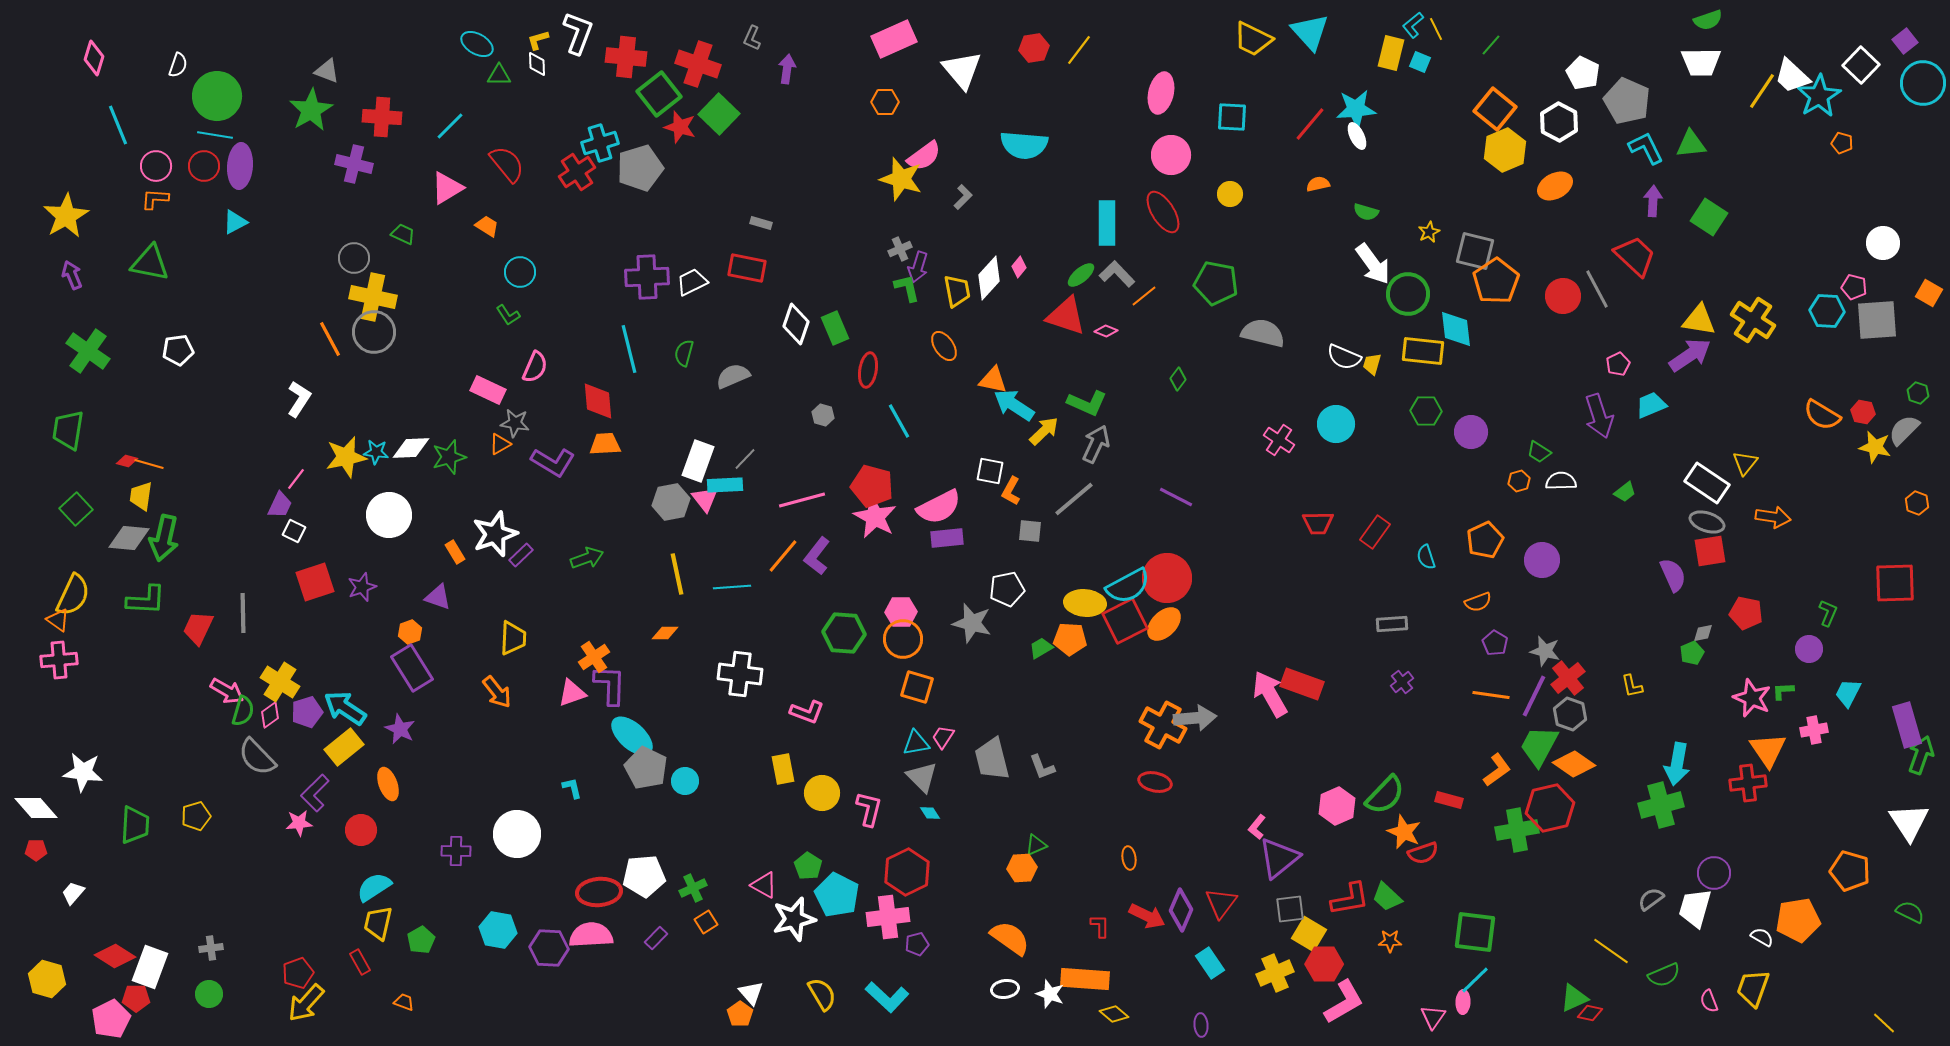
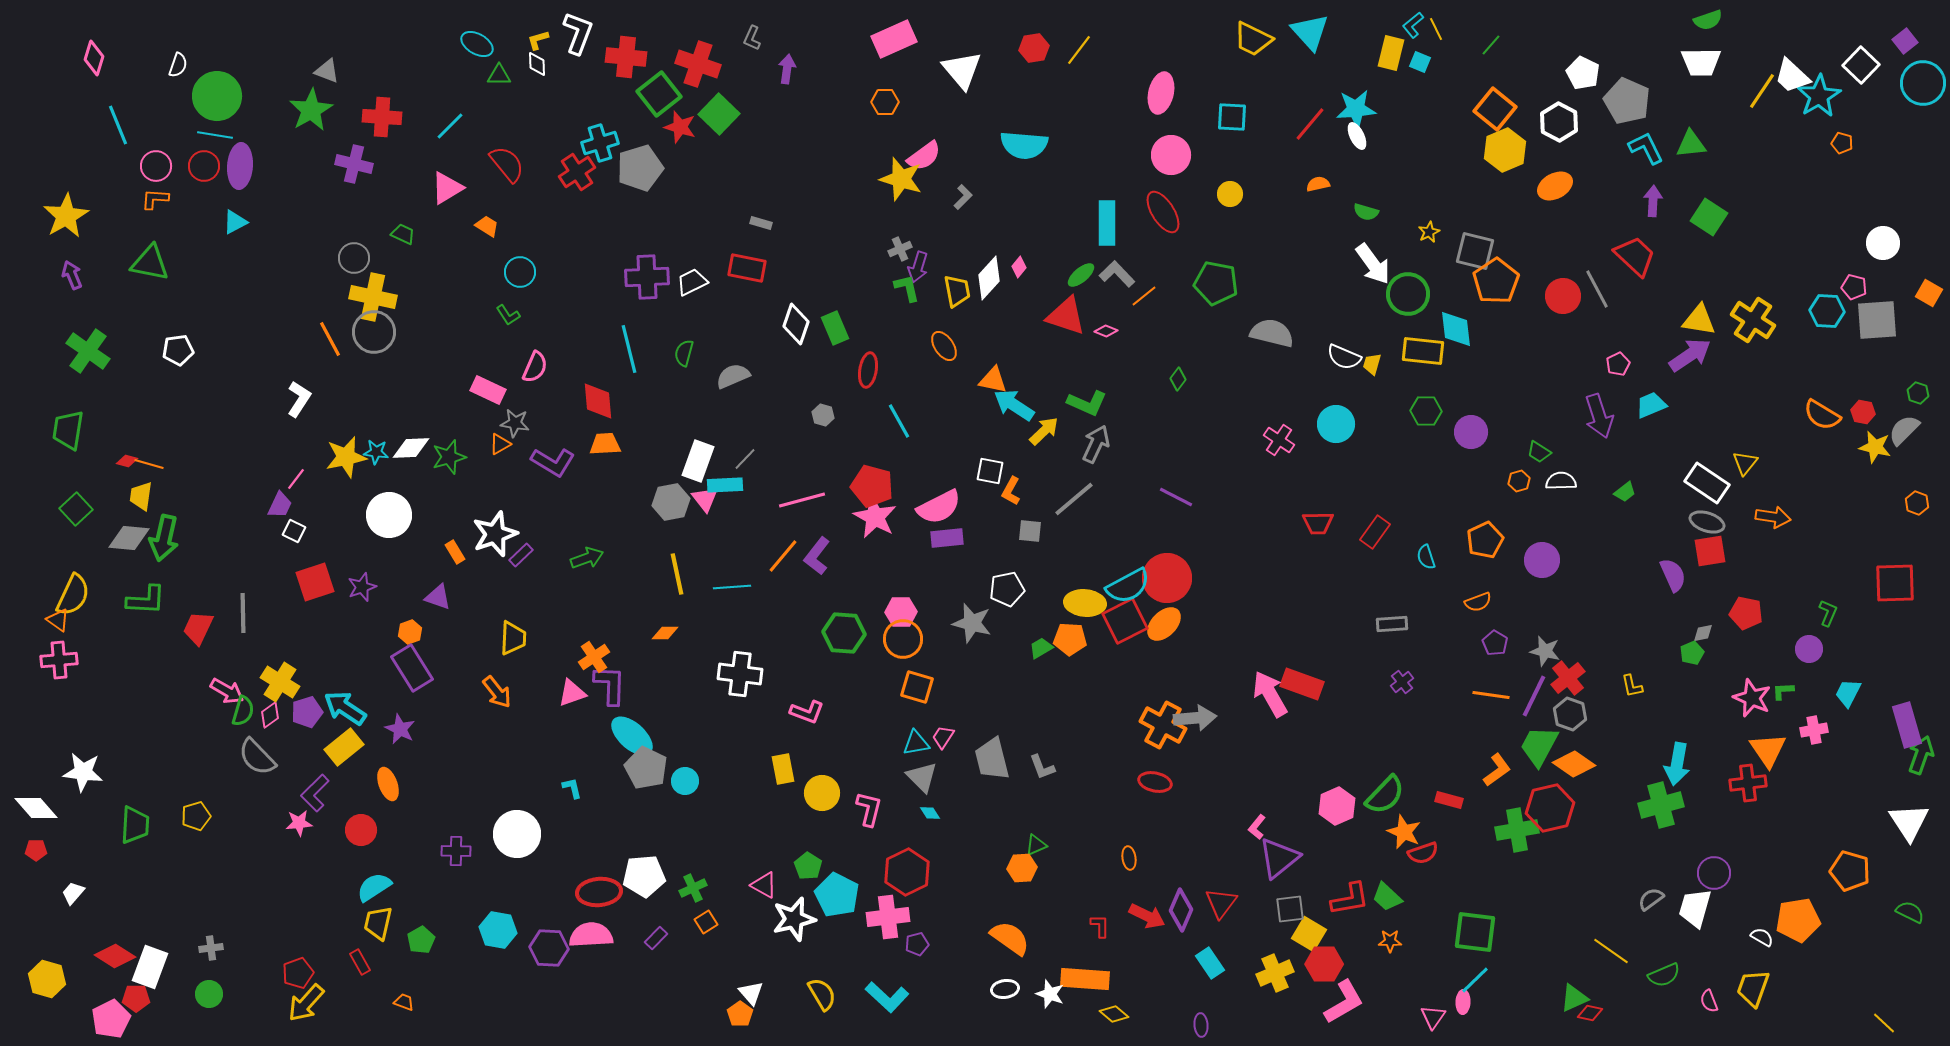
gray semicircle at (1263, 333): moved 9 px right
